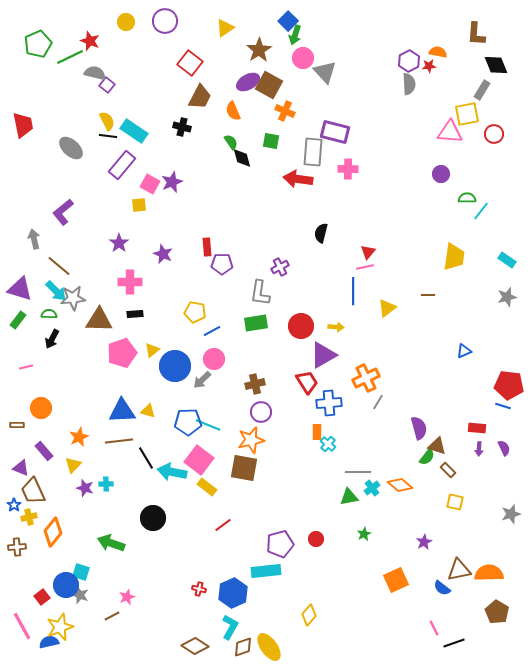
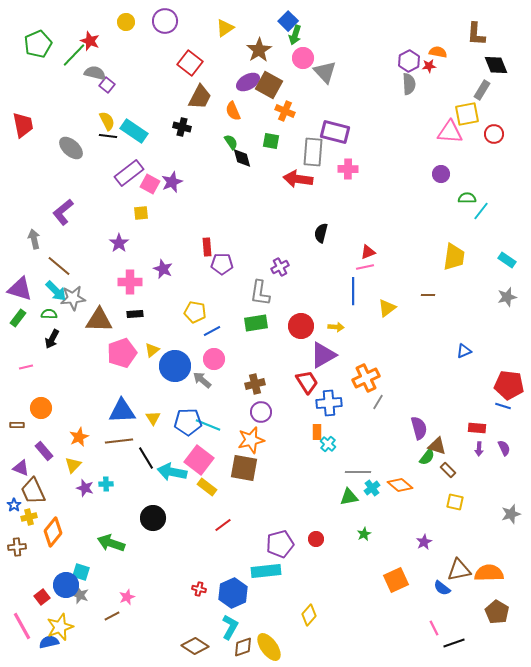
green line at (70, 57): moved 4 px right, 2 px up; rotated 20 degrees counterclockwise
purple rectangle at (122, 165): moved 7 px right, 8 px down; rotated 12 degrees clockwise
yellow square at (139, 205): moved 2 px right, 8 px down
red triangle at (368, 252): rotated 28 degrees clockwise
purple star at (163, 254): moved 15 px down
green rectangle at (18, 320): moved 2 px up
gray arrow at (202, 380): rotated 84 degrees clockwise
yellow triangle at (148, 411): moved 5 px right, 7 px down; rotated 42 degrees clockwise
